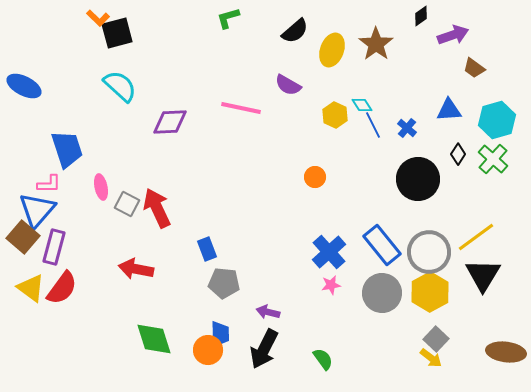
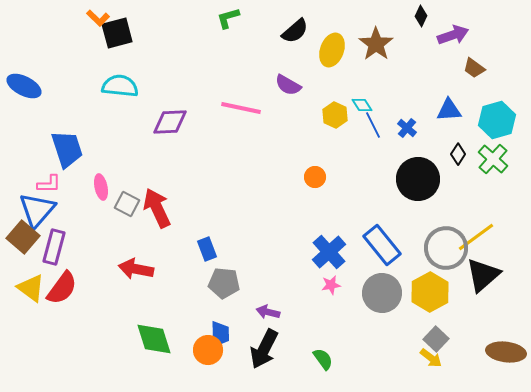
black diamond at (421, 16): rotated 30 degrees counterclockwise
cyan semicircle at (120, 86): rotated 36 degrees counterclockwise
gray circle at (429, 252): moved 17 px right, 4 px up
black triangle at (483, 275): rotated 18 degrees clockwise
